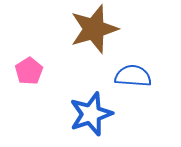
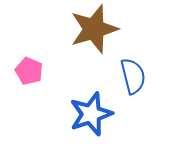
pink pentagon: rotated 16 degrees counterclockwise
blue semicircle: rotated 72 degrees clockwise
